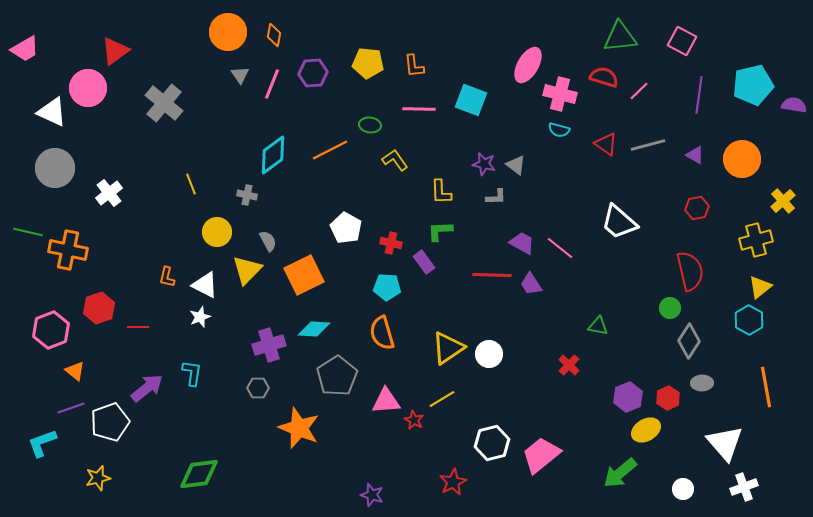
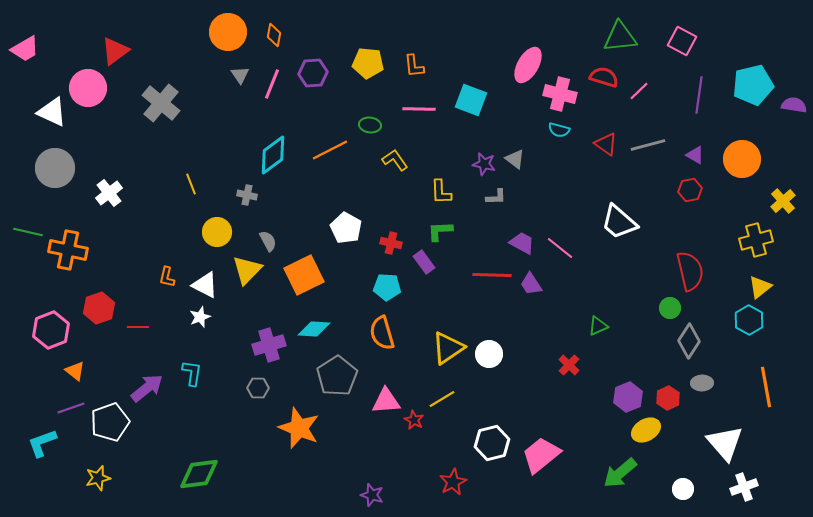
gray cross at (164, 103): moved 3 px left
gray triangle at (516, 165): moved 1 px left, 6 px up
red hexagon at (697, 208): moved 7 px left, 18 px up
green triangle at (598, 326): rotated 35 degrees counterclockwise
